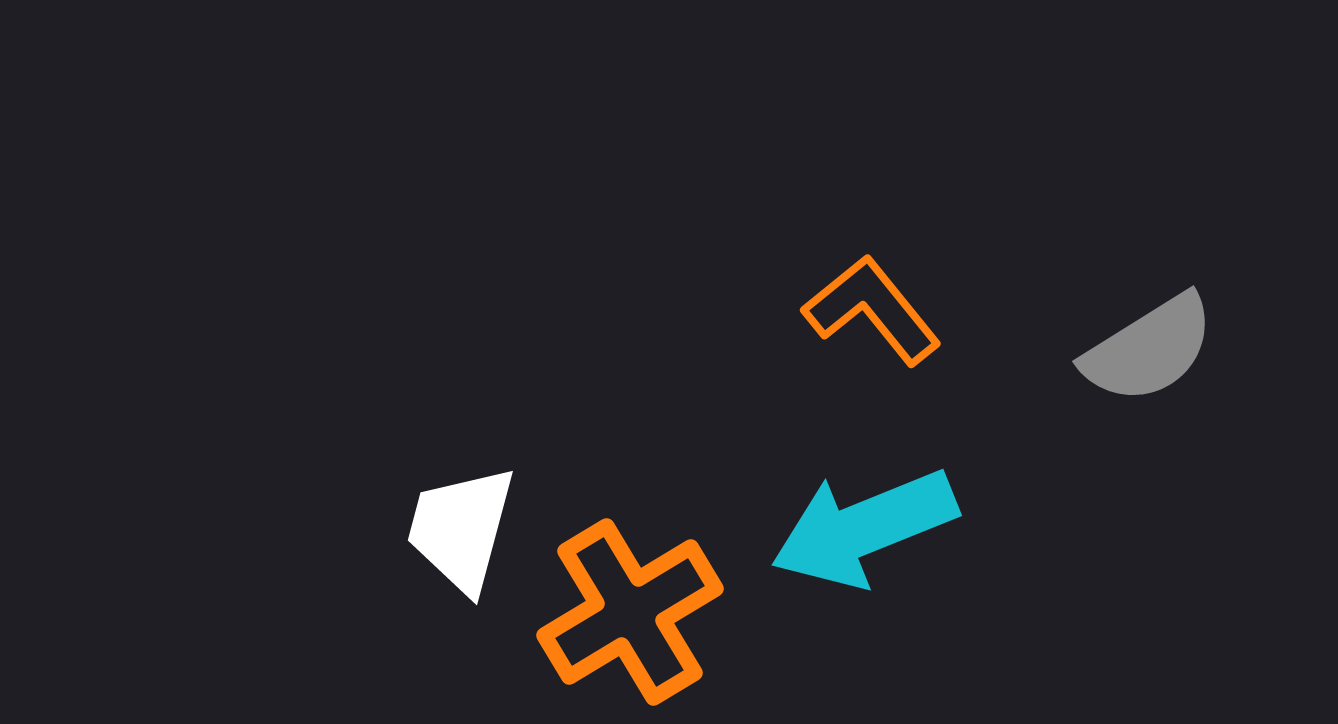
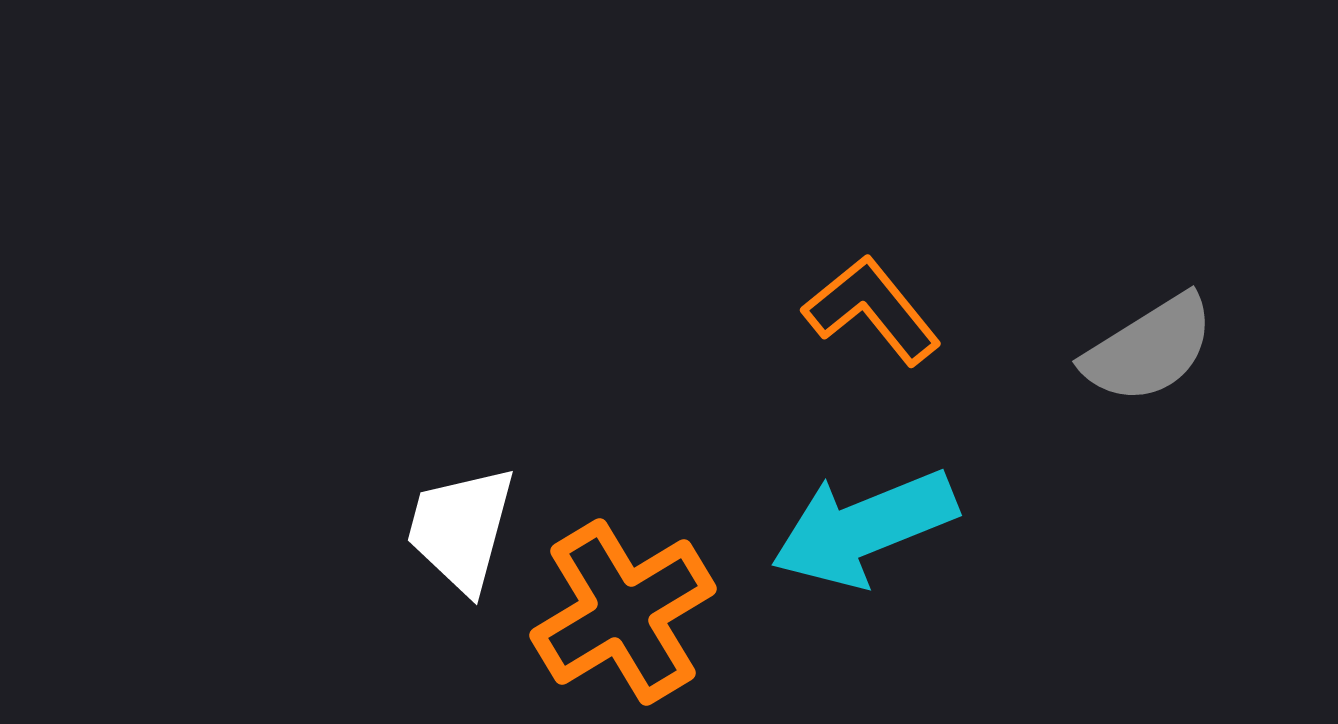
orange cross: moved 7 px left
